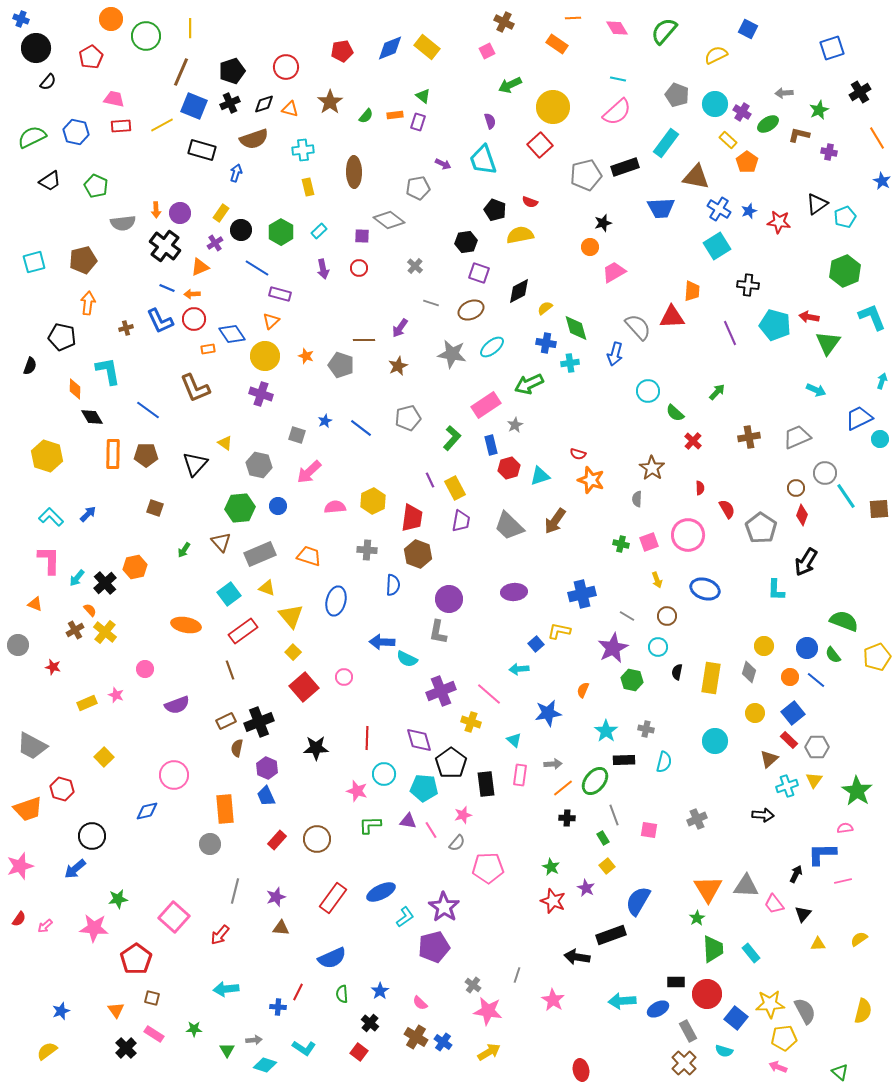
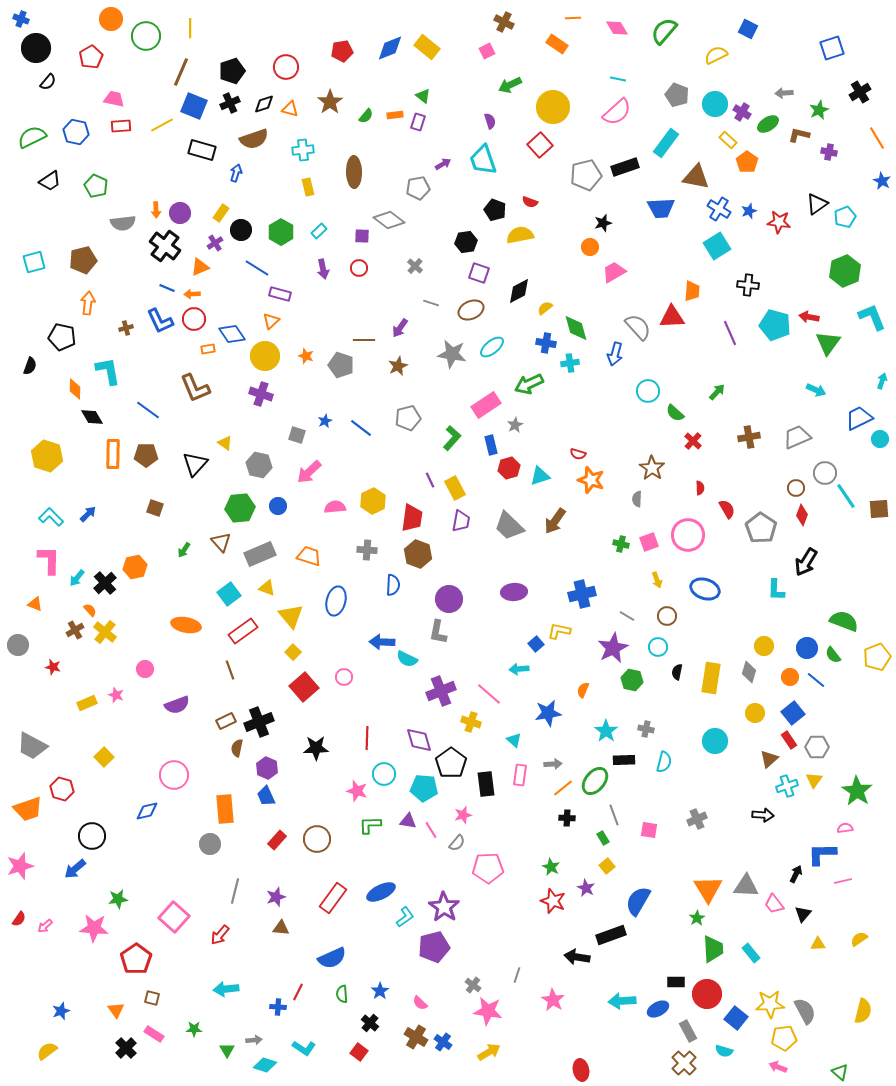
purple arrow at (443, 164): rotated 56 degrees counterclockwise
red rectangle at (789, 740): rotated 12 degrees clockwise
